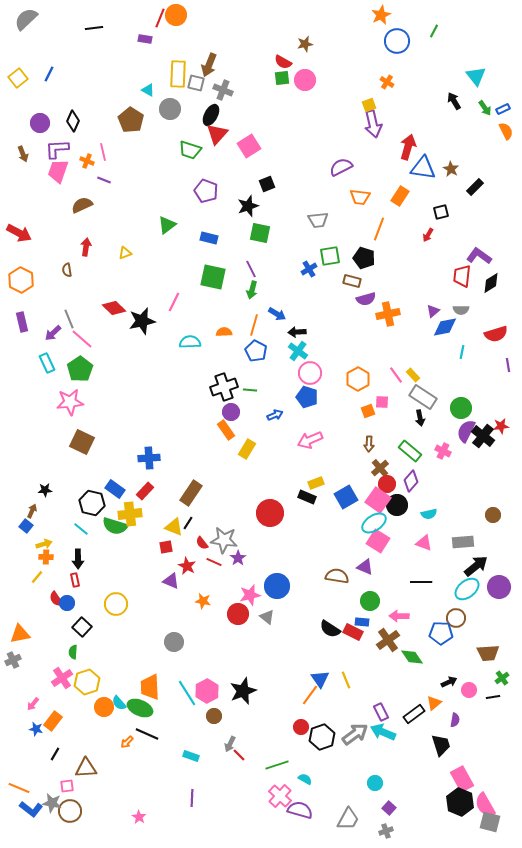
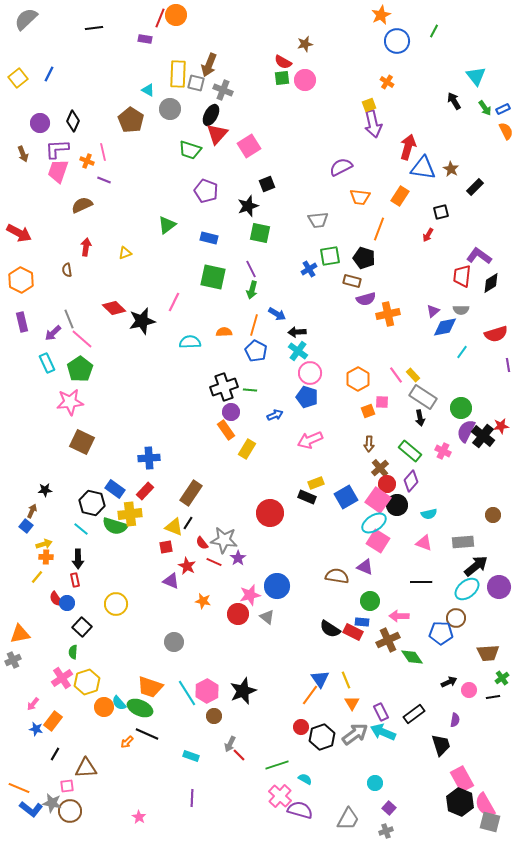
cyan line at (462, 352): rotated 24 degrees clockwise
brown cross at (388, 640): rotated 10 degrees clockwise
orange trapezoid at (150, 687): rotated 68 degrees counterclockwise
orange triangle at (434, 703): moved 82 px left; rotated 21 degrees counterclockwise
